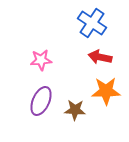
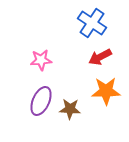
red arrow: rotated 40 degrees counterclockwise
brown star: moved 5 px left, 1 px up
